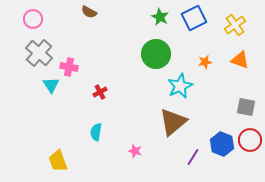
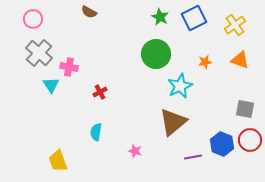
gray square: moved 1 px left, 2 px down
purple line: rotated 48 degrees clockwise
